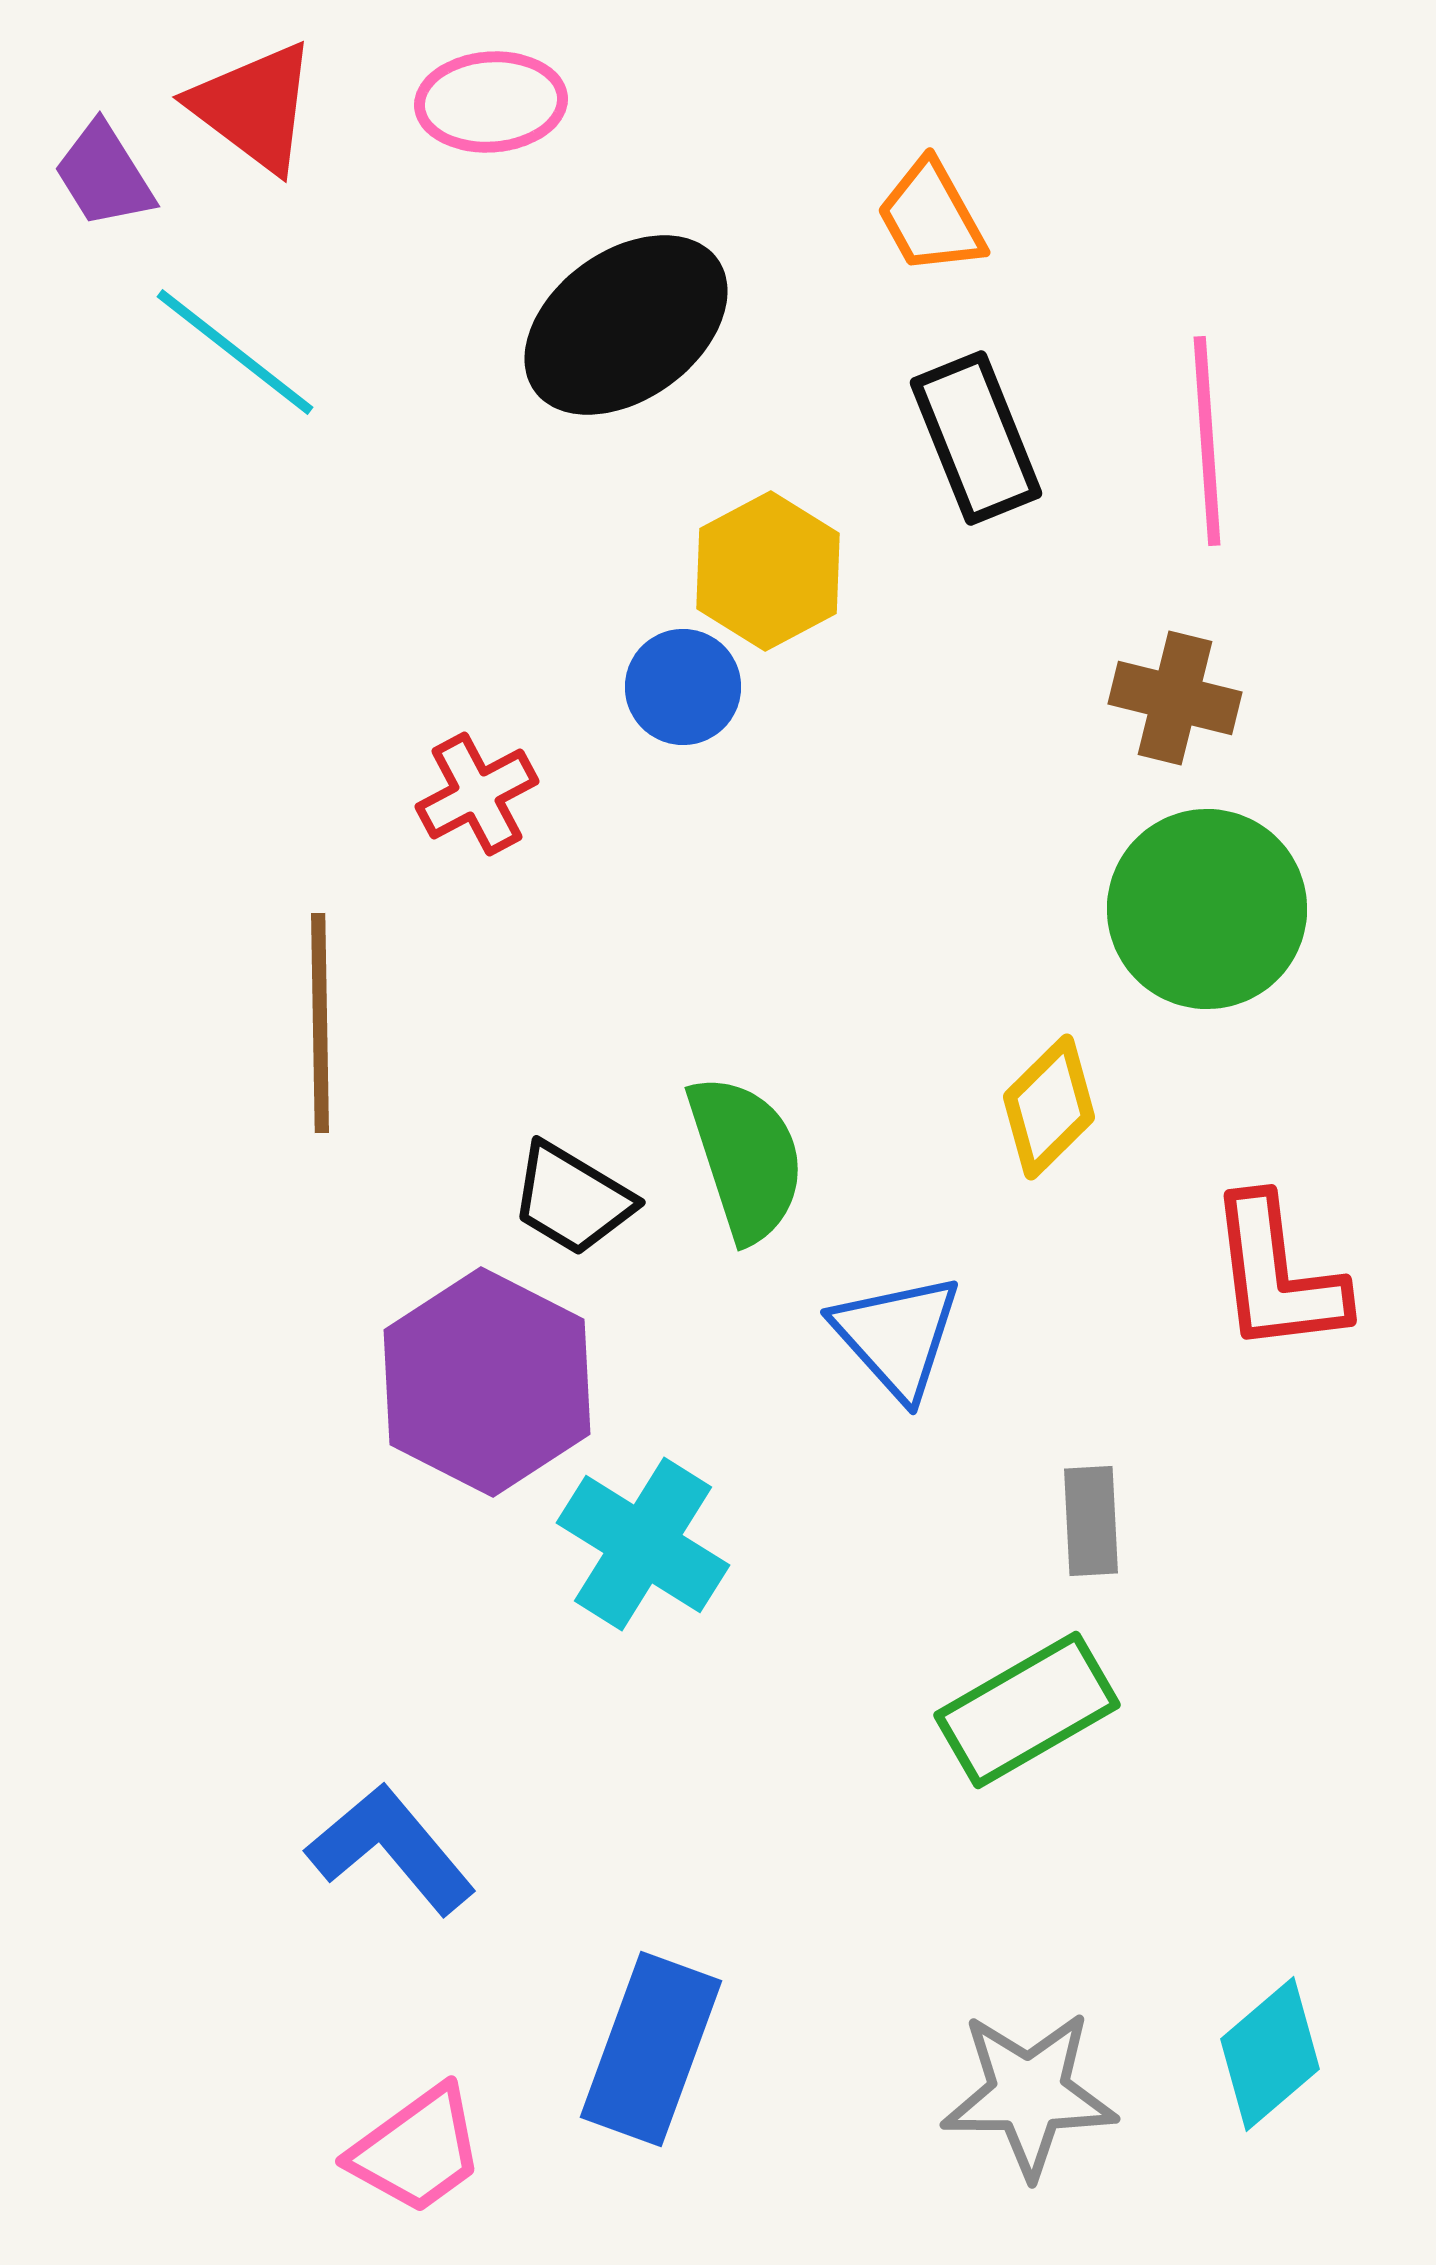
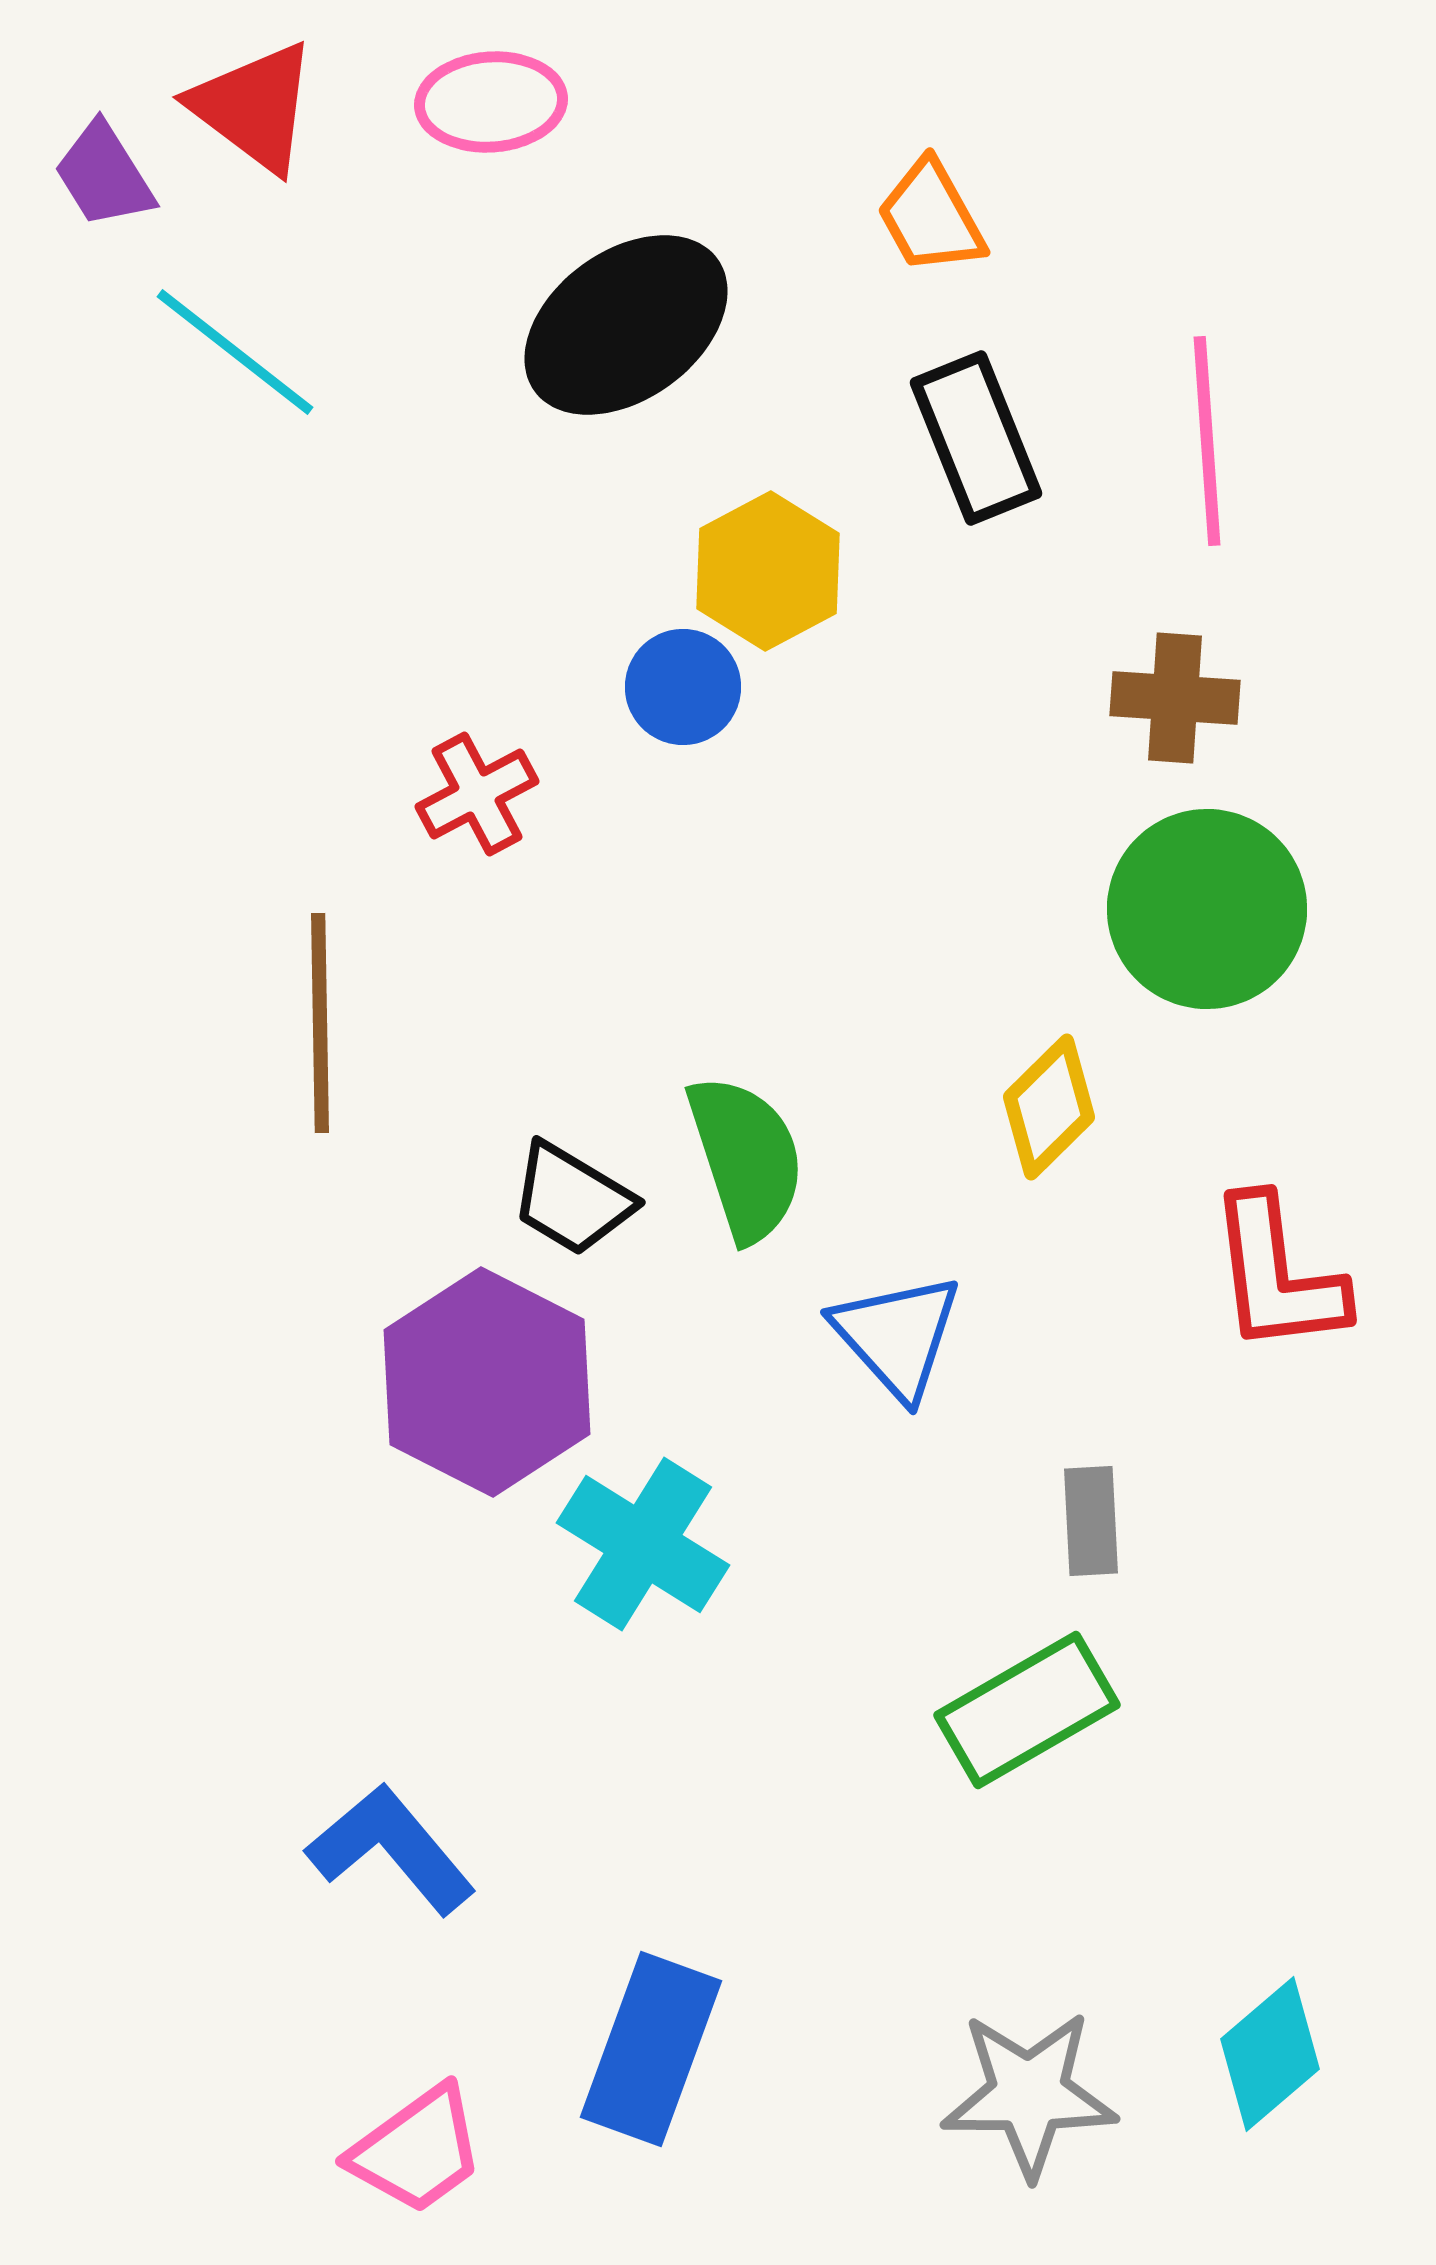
brown cross: rotated 10 degrees counterclockwise
